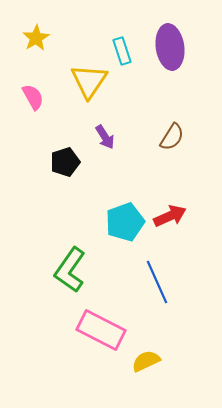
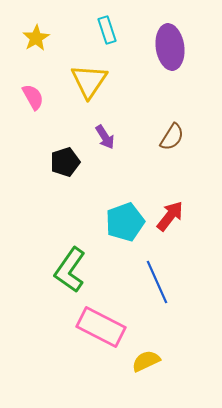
cyan rectangle: moved 15 px left, 21 px up
red arrow: rotated 28 degrees counterclockwise
pink rectangle: moved 3 px up
